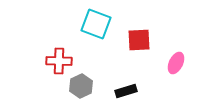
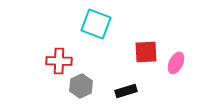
red square: moved 7 px right, 12 px down
